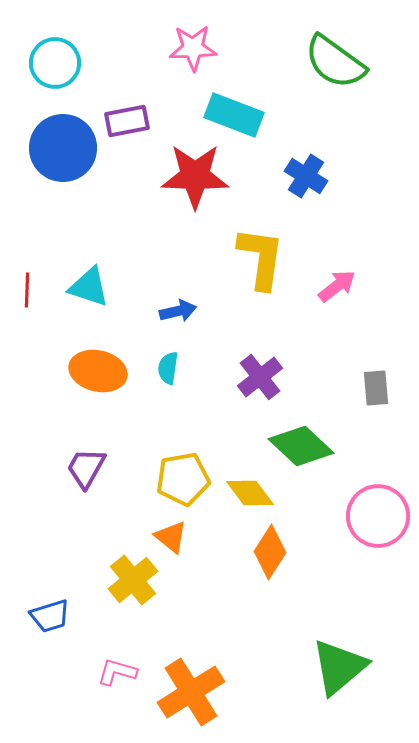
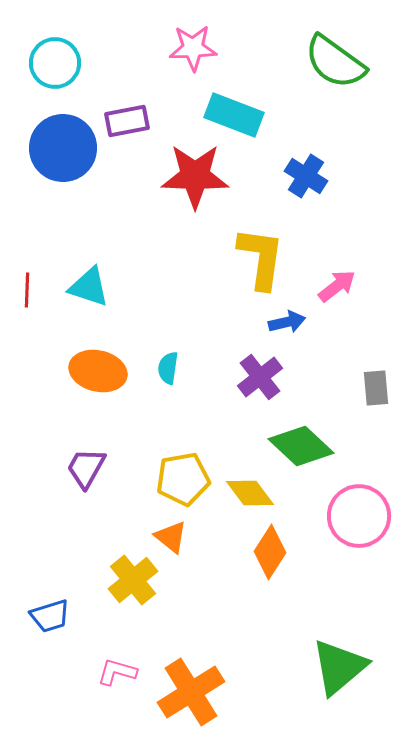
blue arrow: moved 109 px right, 11 px down
pink circle: moved 19 px left
